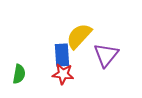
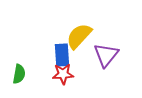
red star: rotated 10 degrees counterclockwise
